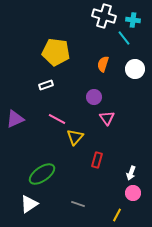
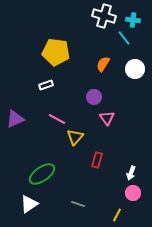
orange semicircle: rotated 14 degrees clockwise
